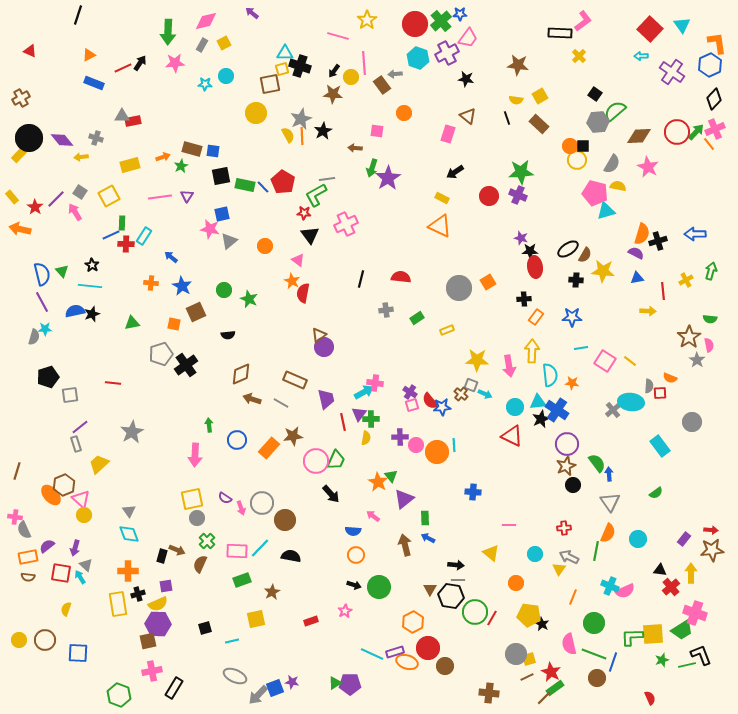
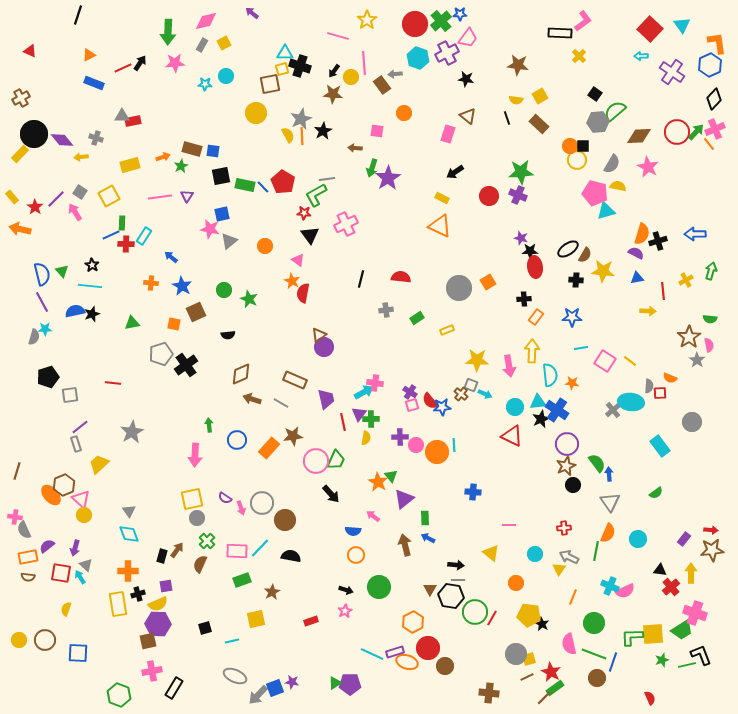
black circle at (29, 138): moved 5 px right, 4 px up
brown arrow at (177, 550): rotated 77 degrees counterclockwise
black arrow at (354, 585): moved 8 px left, 5 px down
